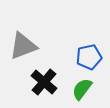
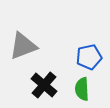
black cross: moved 3 px down
green semicircle: rotated 40 degrees counterclockwise
